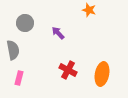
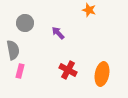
pink rectangle: moved 1 px right, 7 px up
